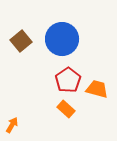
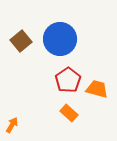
blue circle: moved 2 px left
orange rectangle: moved 3 px right, 4 px down
